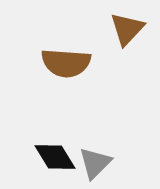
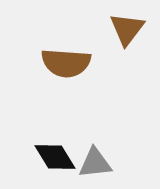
brown triangle: rotated 6 degrees counterclockwise
gray triangle: rotated 39 degrees clockwise
